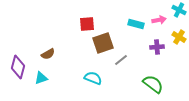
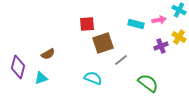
purple cross: moved 4 px right, 1 px up; rotated 16 degrees counterclockwise
green semicircle: moved 5 px left, 1 px up
